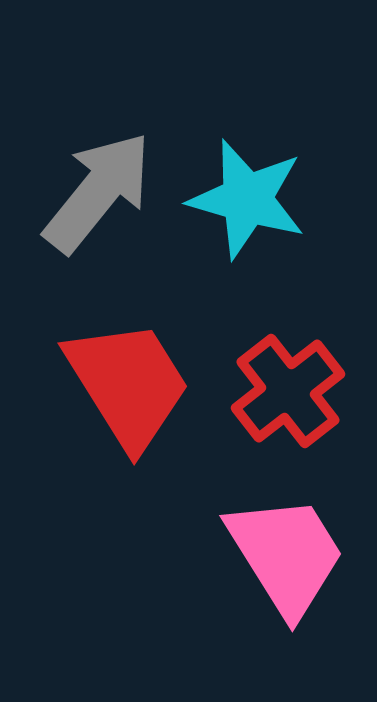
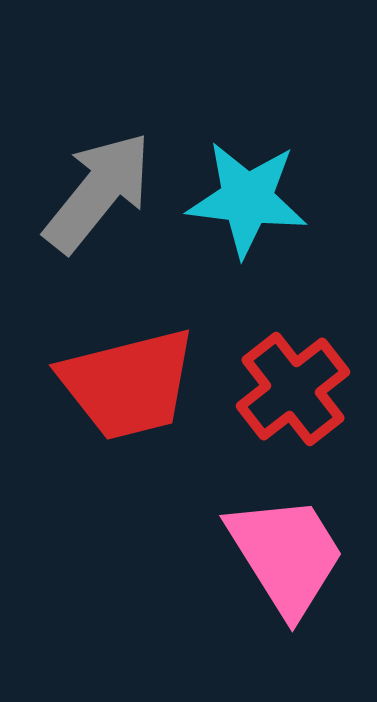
cyan star: rotated 9 degrees counterclockwise
red trapezoid: rotated 108 degrees clockwise
red cross: moved 5 px right, 2 px up
